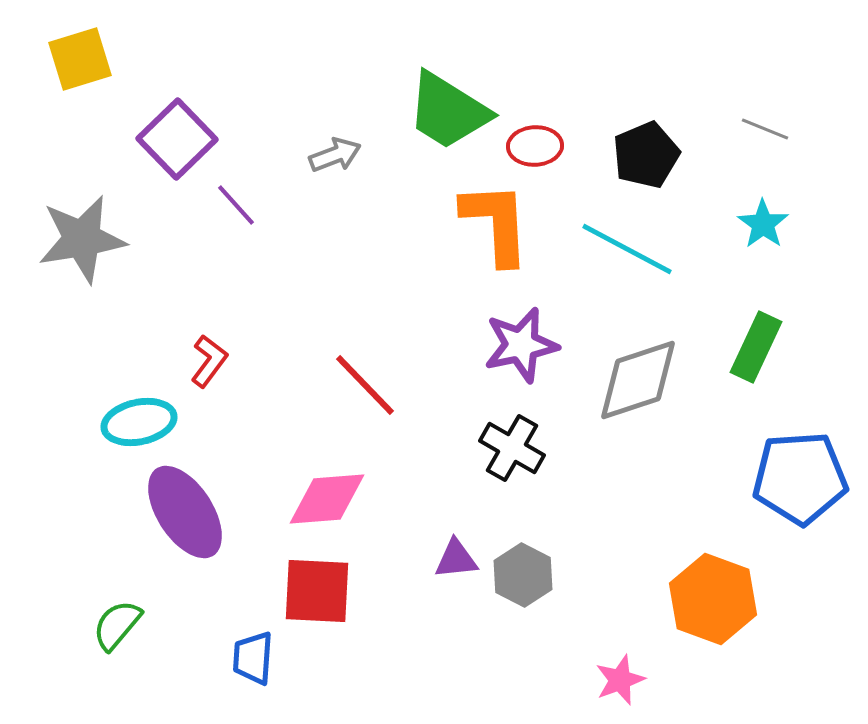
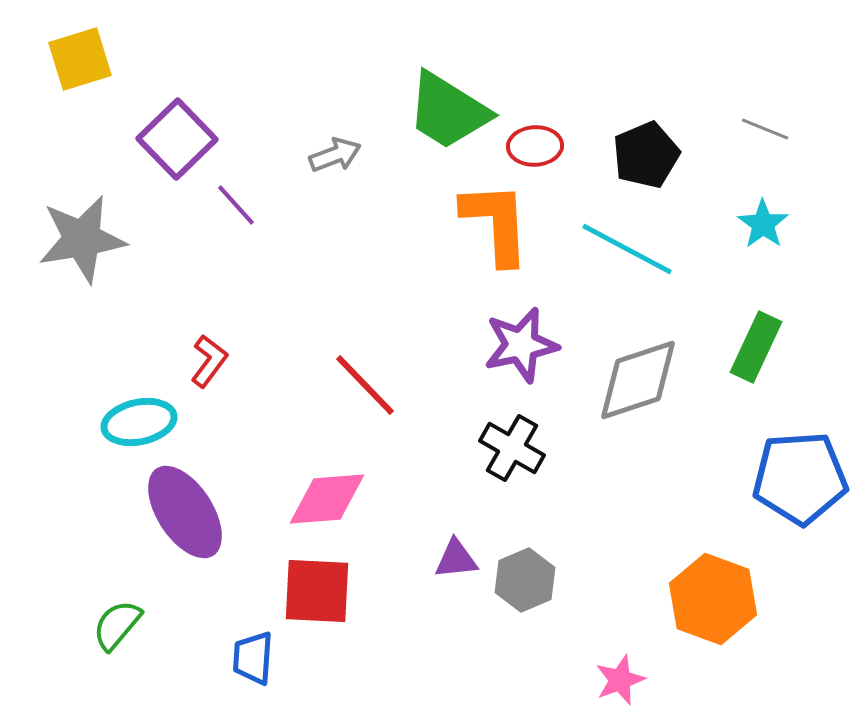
gray hexagon: moved 2 px right, 5 px down; rotated 10 degrees clockwise
